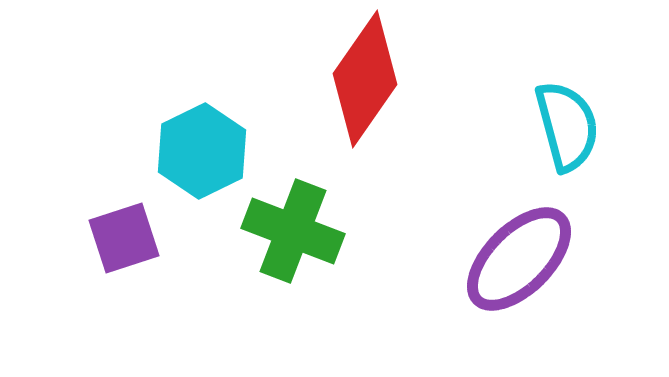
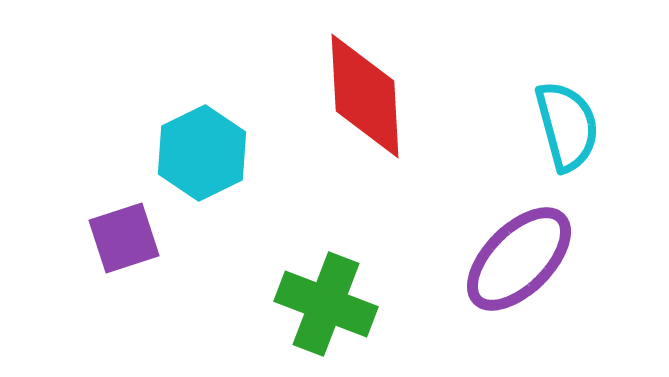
red diamond: moved 17 px down; rotated 38 degrees counterclockwise
cyan hexagon: moved 2 px down
green cross: moved 33 px right, 73 px down
